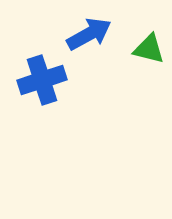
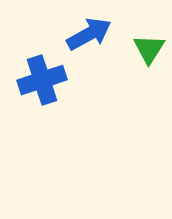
green triangle: rotated 48 degrees clockwise
